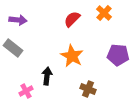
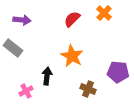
purple arrow: moved 4 px right
purple pentagon: moved 17 px down
